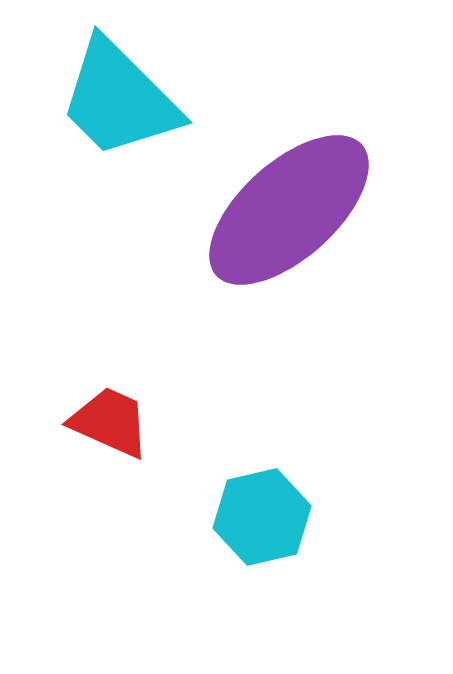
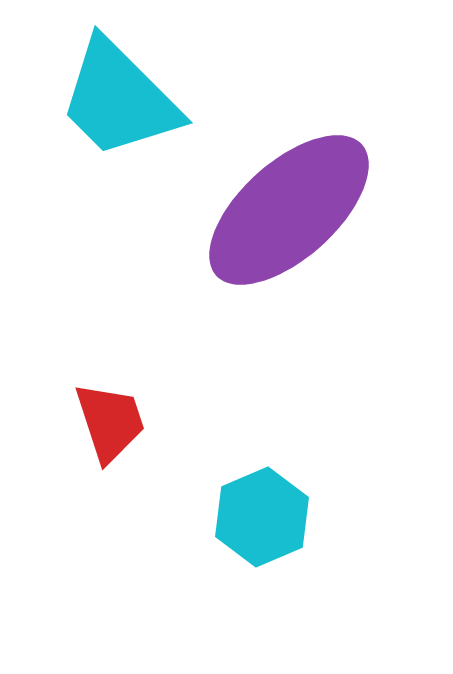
red trapezoid: rotated 48 degrees clockwise
cyan hexagon: rotated 10 degrees counterclockwise
